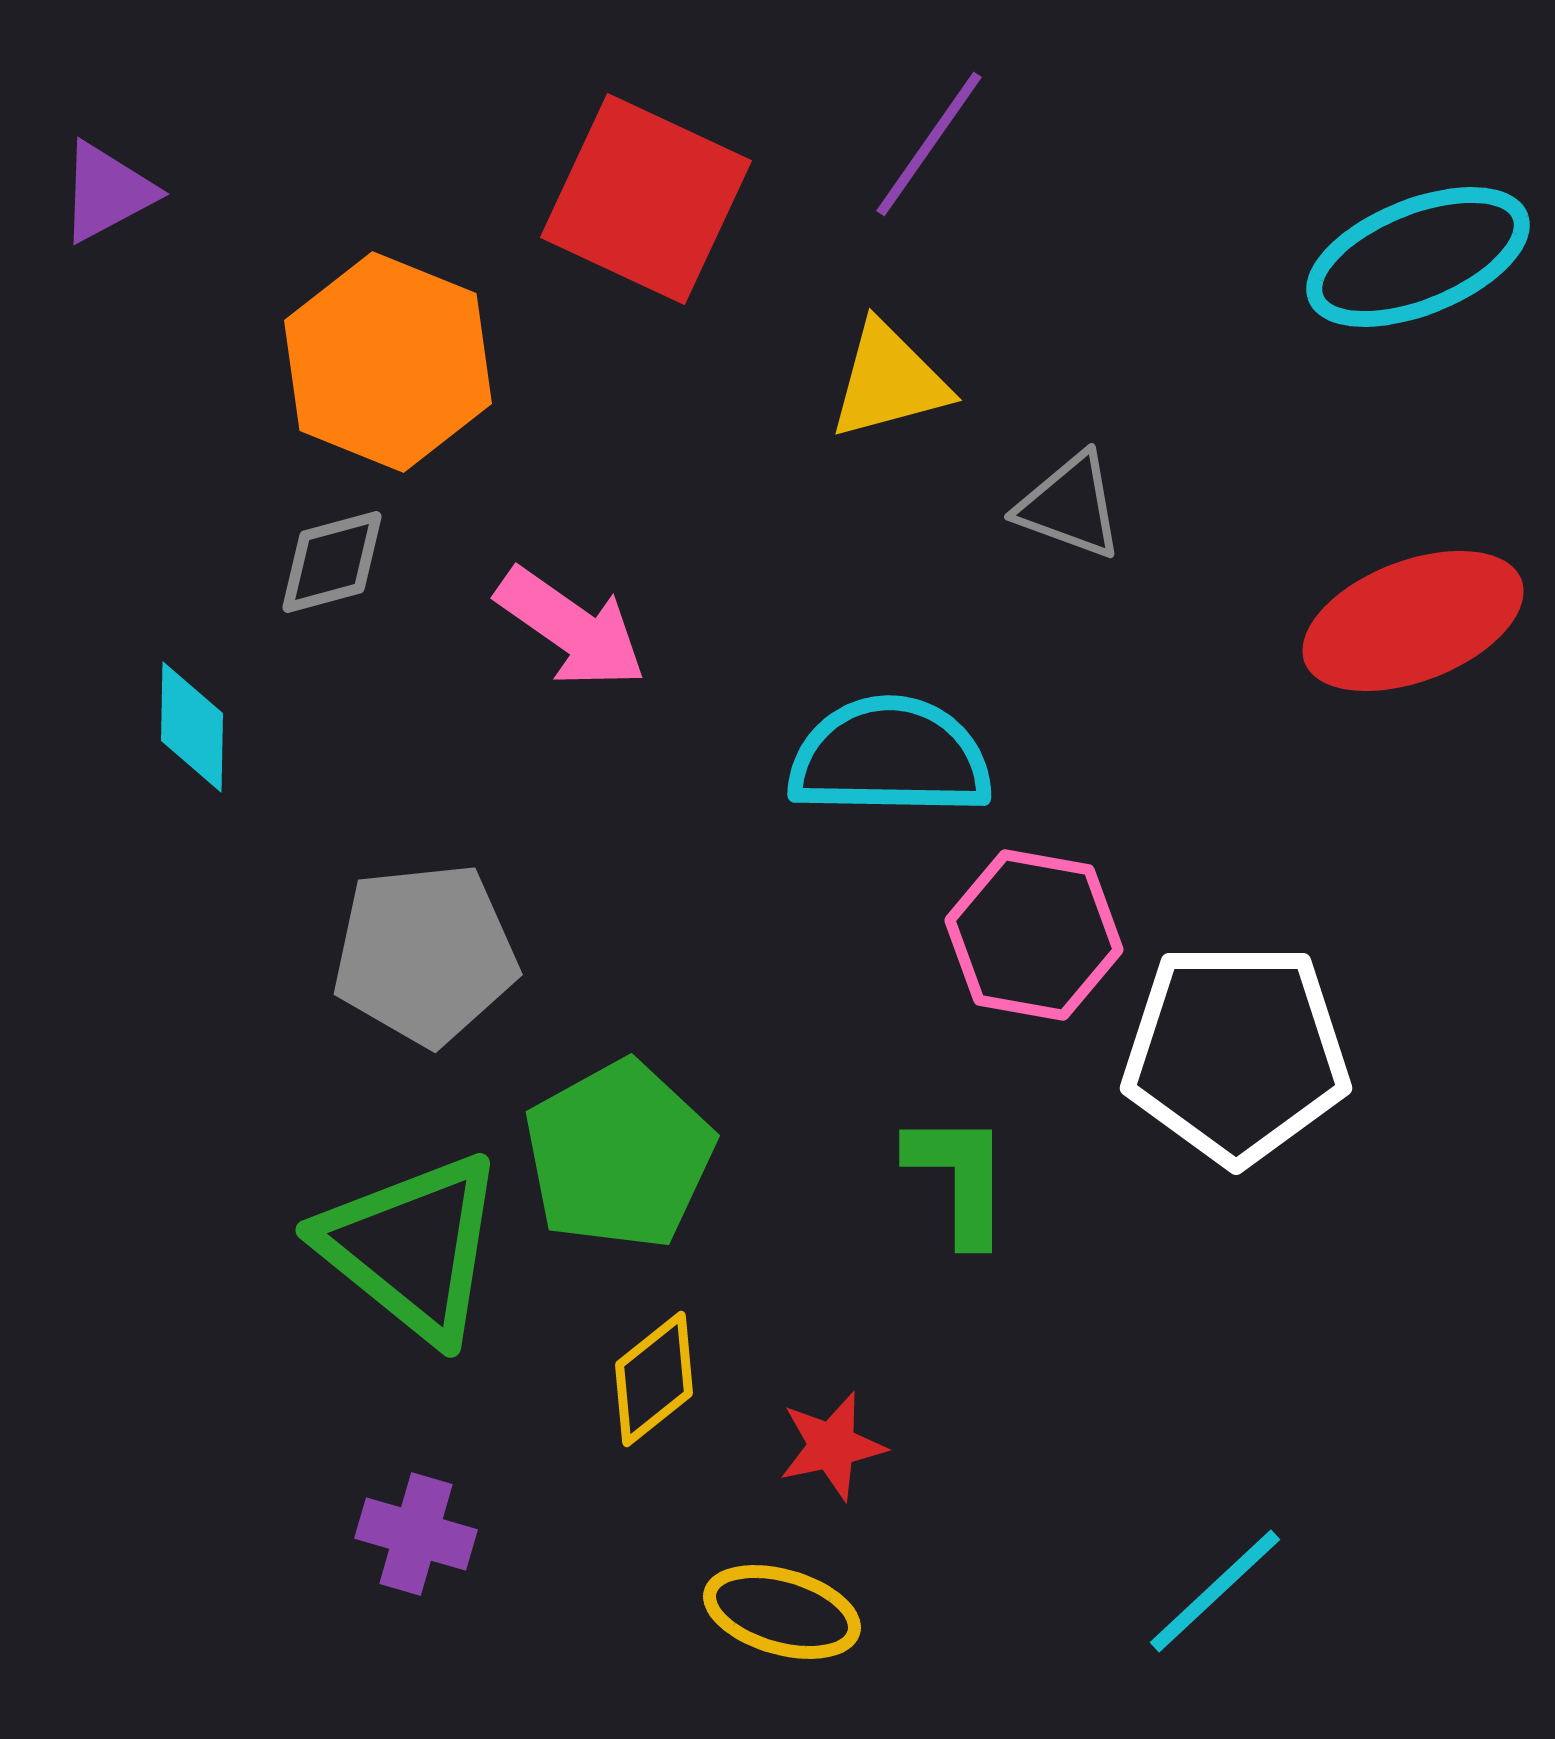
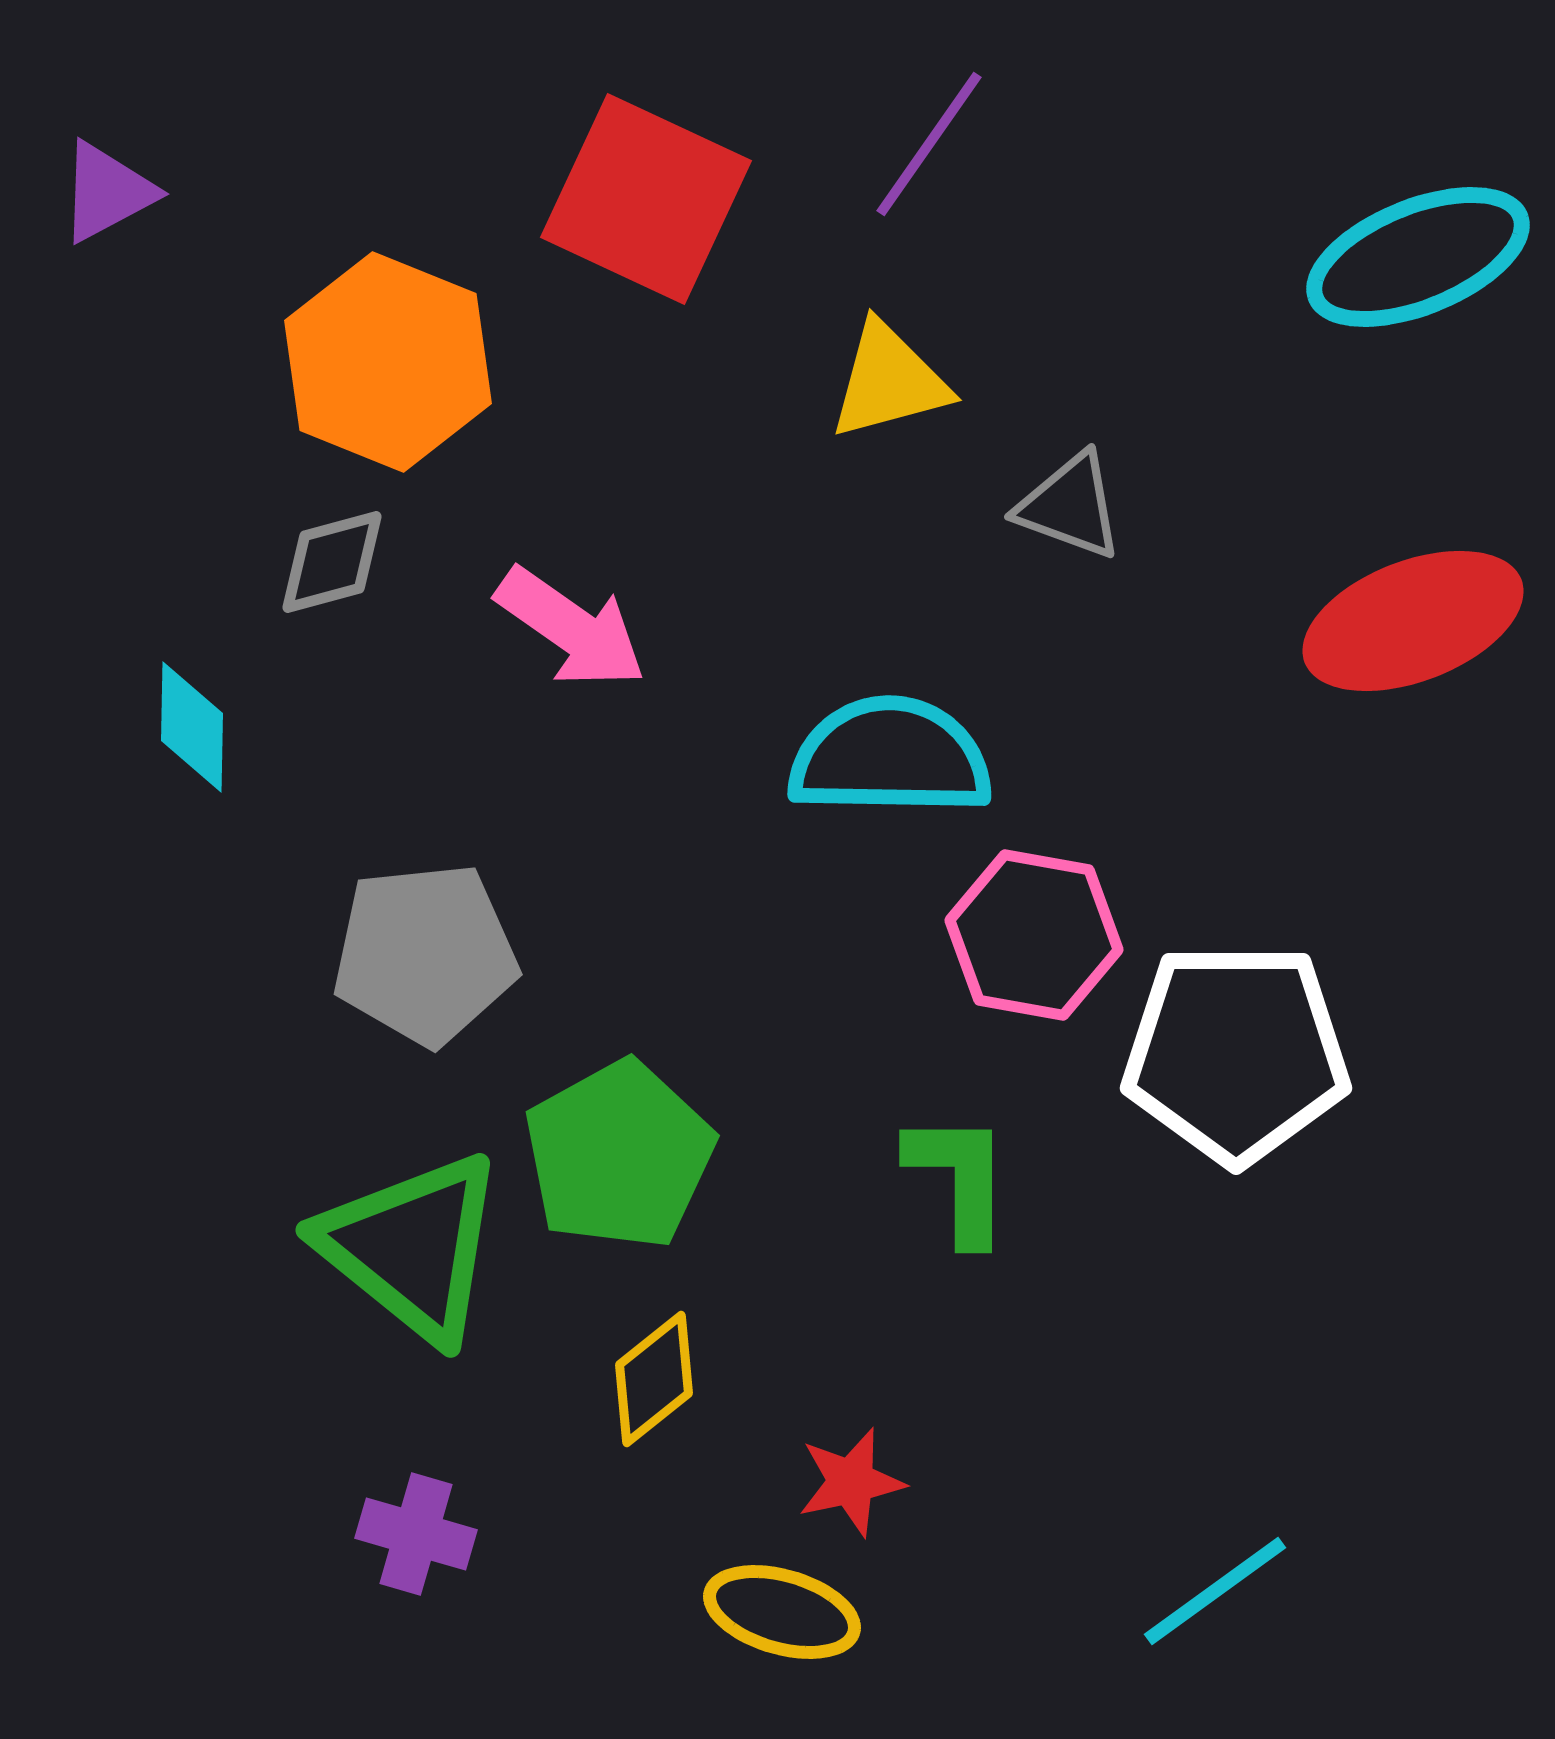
red star: moved 19 px right, 36 px down
cyan line: rotated 7 degrees clockwise
